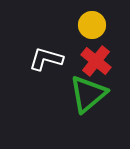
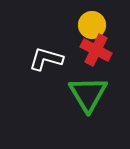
red cross: moved 11 px up; rotated 12 degrees counterclockwise
green triangle: rotated 21 degrees counterclockwise
